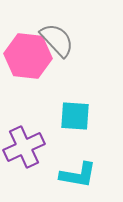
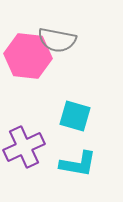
gray semicircle: rotated 144 degrees clockwise
cyan square: rotated 12 degrees clockwise
cyan L-shape: moved 11 px up
